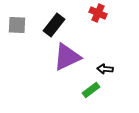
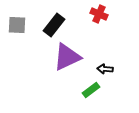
red cross: moved 1 px right, 1 px down
